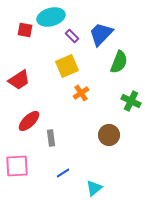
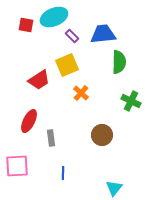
cyan ellipse: moved 3 px right; rotated 8 degrees counterclockwise
red square: moved 1 px right, 5 px up
blue trapezoid: moved 2 px right; rotated 40 degrees clockwise
green semicircle: rotated 20 degrees counterclockwise
yellow square: moved 1 px up
red trapezoid: moved 20 px right
orange cross: rotated 14 degrees counterclockwise
red ellipse: rotated 20 degrees counterclockwise
brown circle: moved 7 px left
blue line: rotated 56 degrees counterclockwise
cyan triangle: moved 20 px right; rotated 12 degrees counterclockwise
